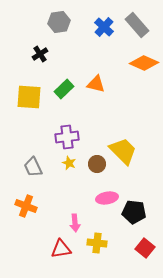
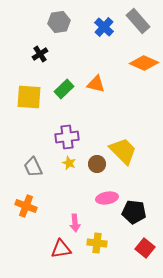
gray rectangle: moved 1 px right, 4 px up
